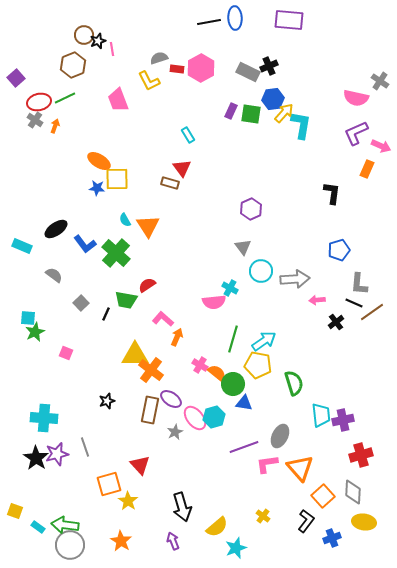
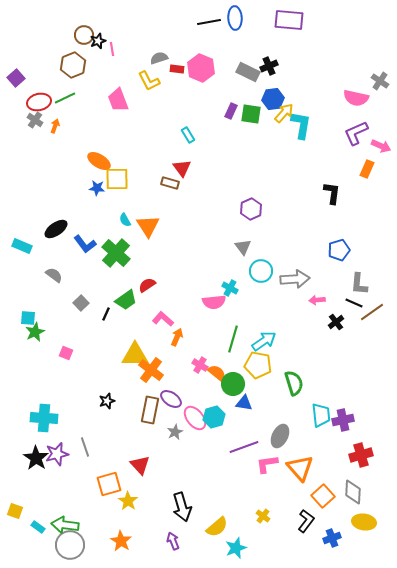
pink hexagon at (201, 68): rotated 8 degrees counterclockwise
green trapezoid at (126, 300): rotated 45 degrees counterclockwise
